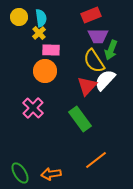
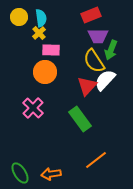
orange circle: moved 1 px down
